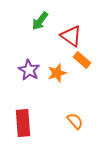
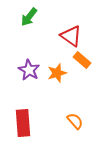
green arrow: moved 11 px left, 4 px up
